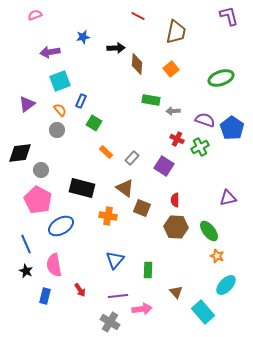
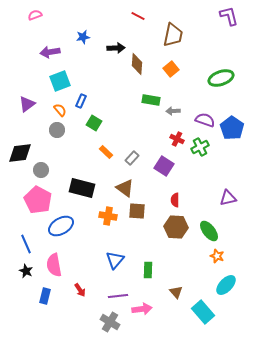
brown trapezoid at (176, 32): moved 3 px left, 3 px down
brown square at (142, 208): moved 5 px left, 3 px down; rotated 18 degrees counterclockwise
